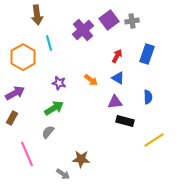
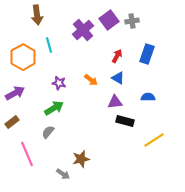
cyan line: moved 2 px down
blue semicircle: rotated 88 degrees counterclockwise
brown rectangle: moved 4 px down; rotated 24 degrees clockwise
brown star: rotated 18 degrees counterclockwise
